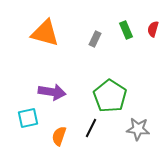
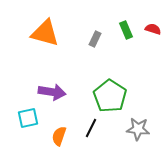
red semicircle: rotated 91 degrees clockwise
